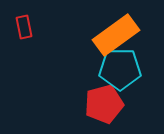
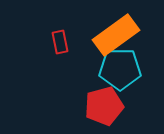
red rectangle: moved 36 px right, 15 px down
red pentagon: moved 2 px down
